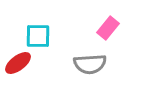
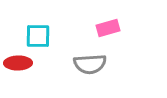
pink rectangle: rotated 35 degrees clockwise
red ellipse: rotated 36 degrees clockwise
